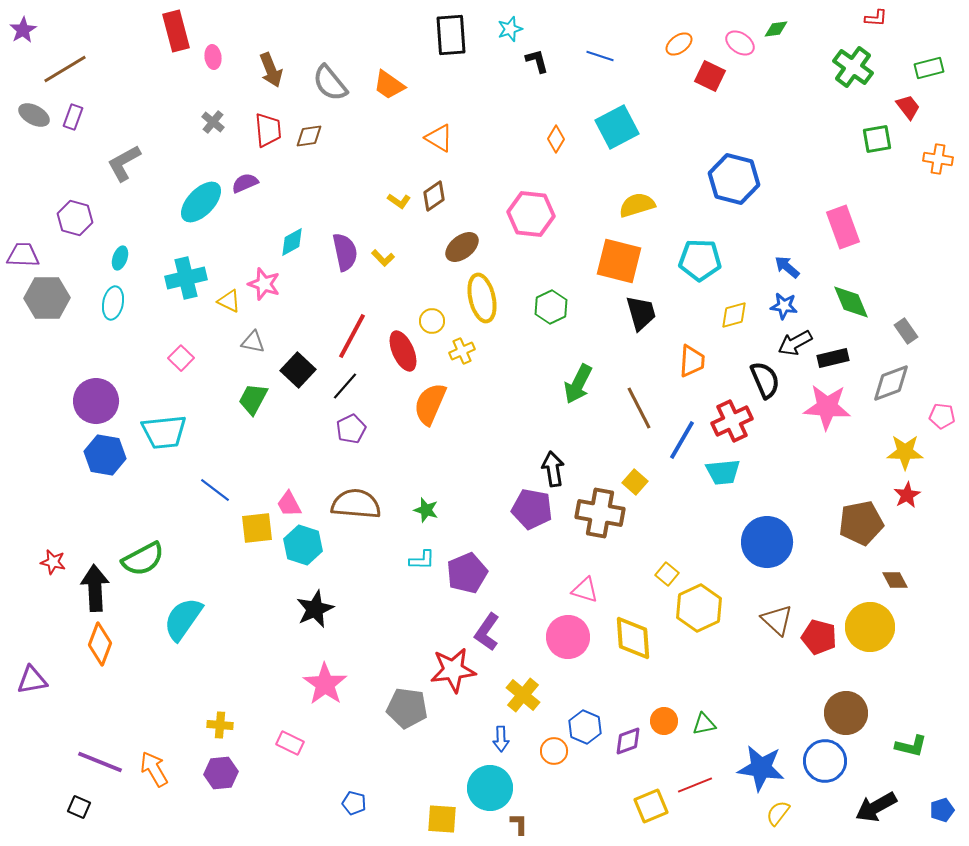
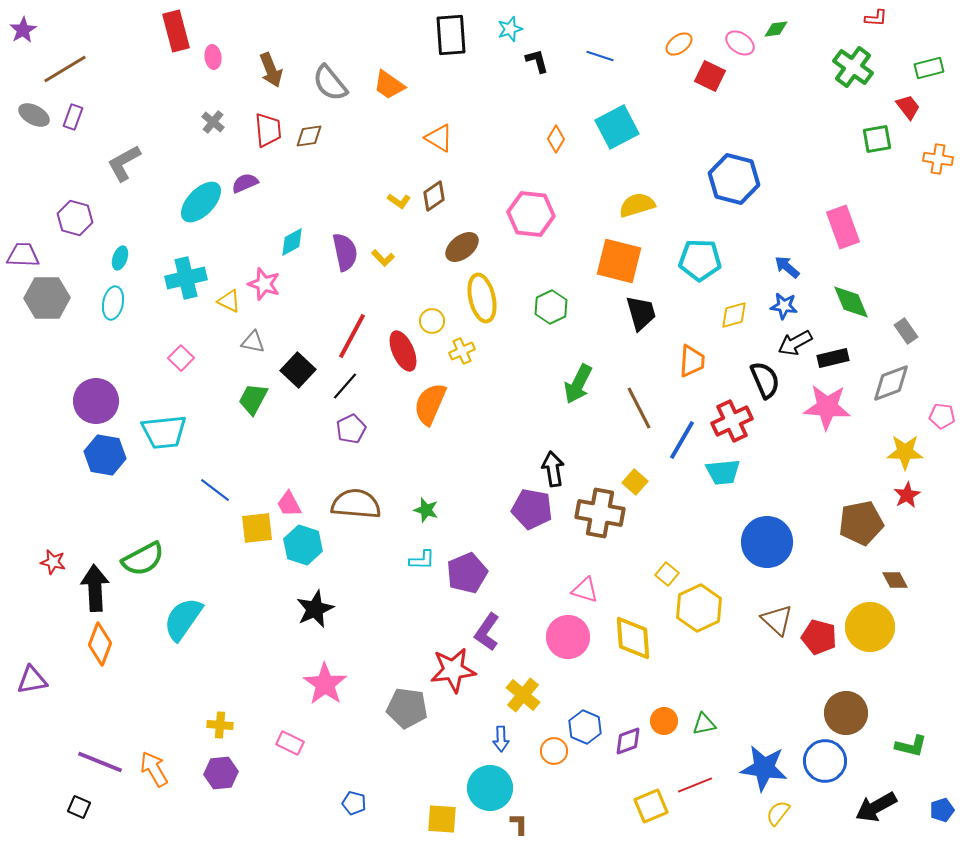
blue star at (761, 768): moved 3 px right
